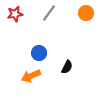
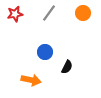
orange circle: moved 3 px left
blue circle: moved 6 px right, 1 px up
orange arrow: moved 4 px down; rotated 144 degrees counterclockwise
